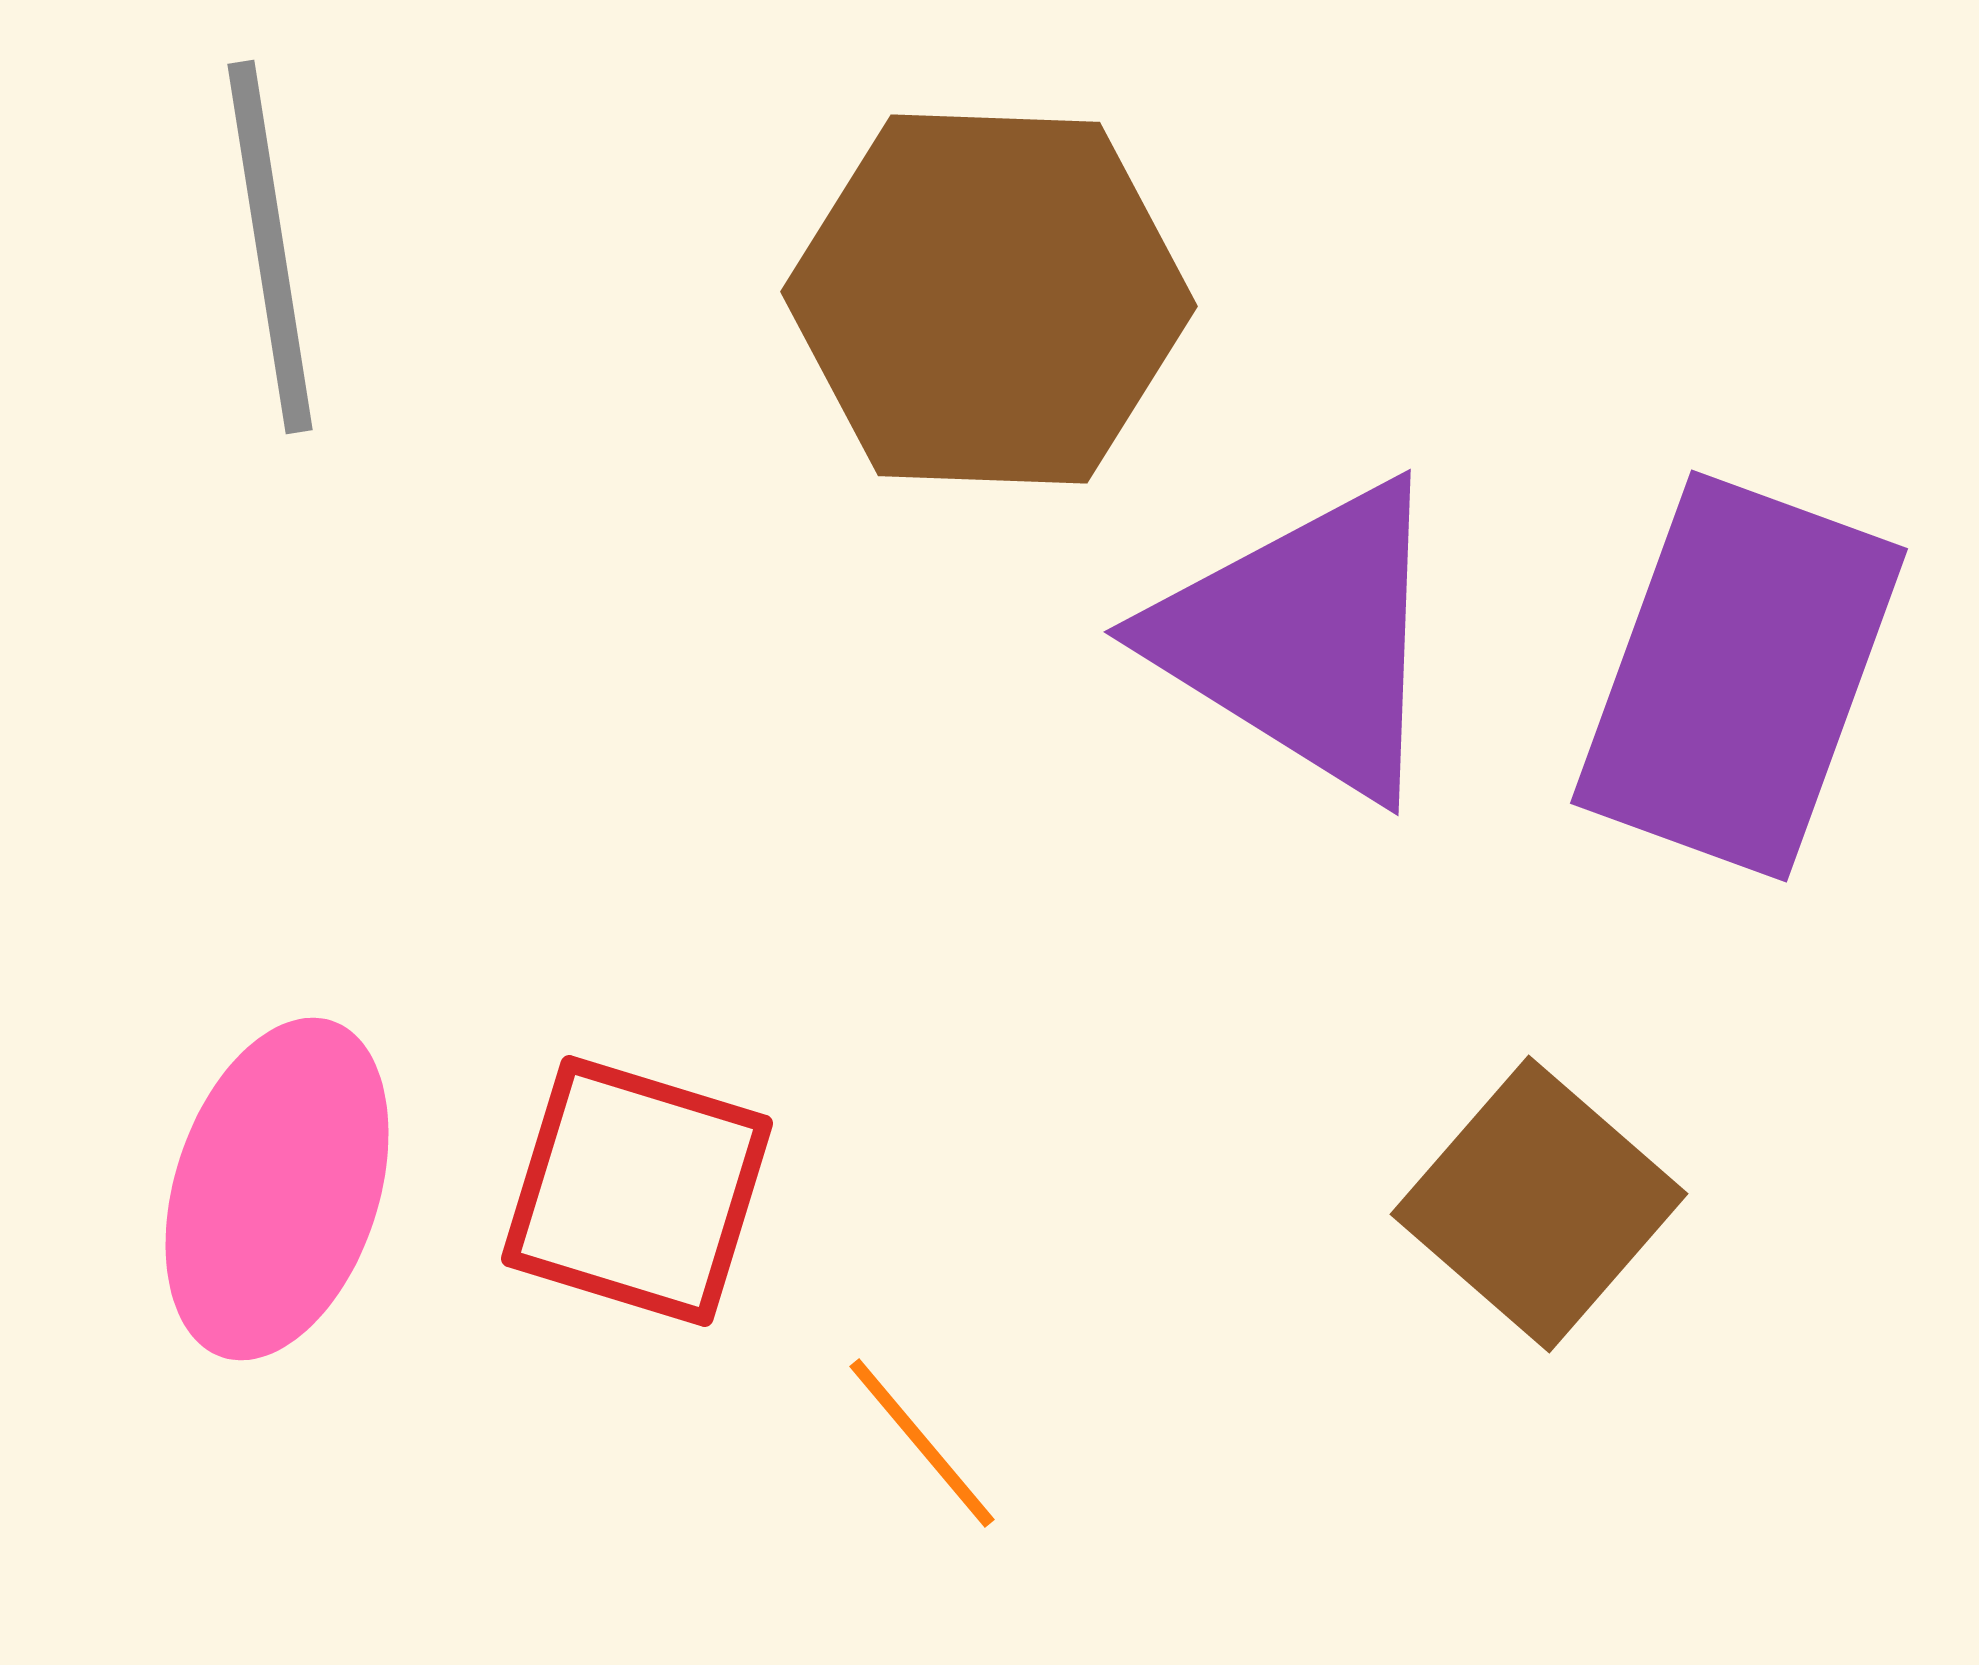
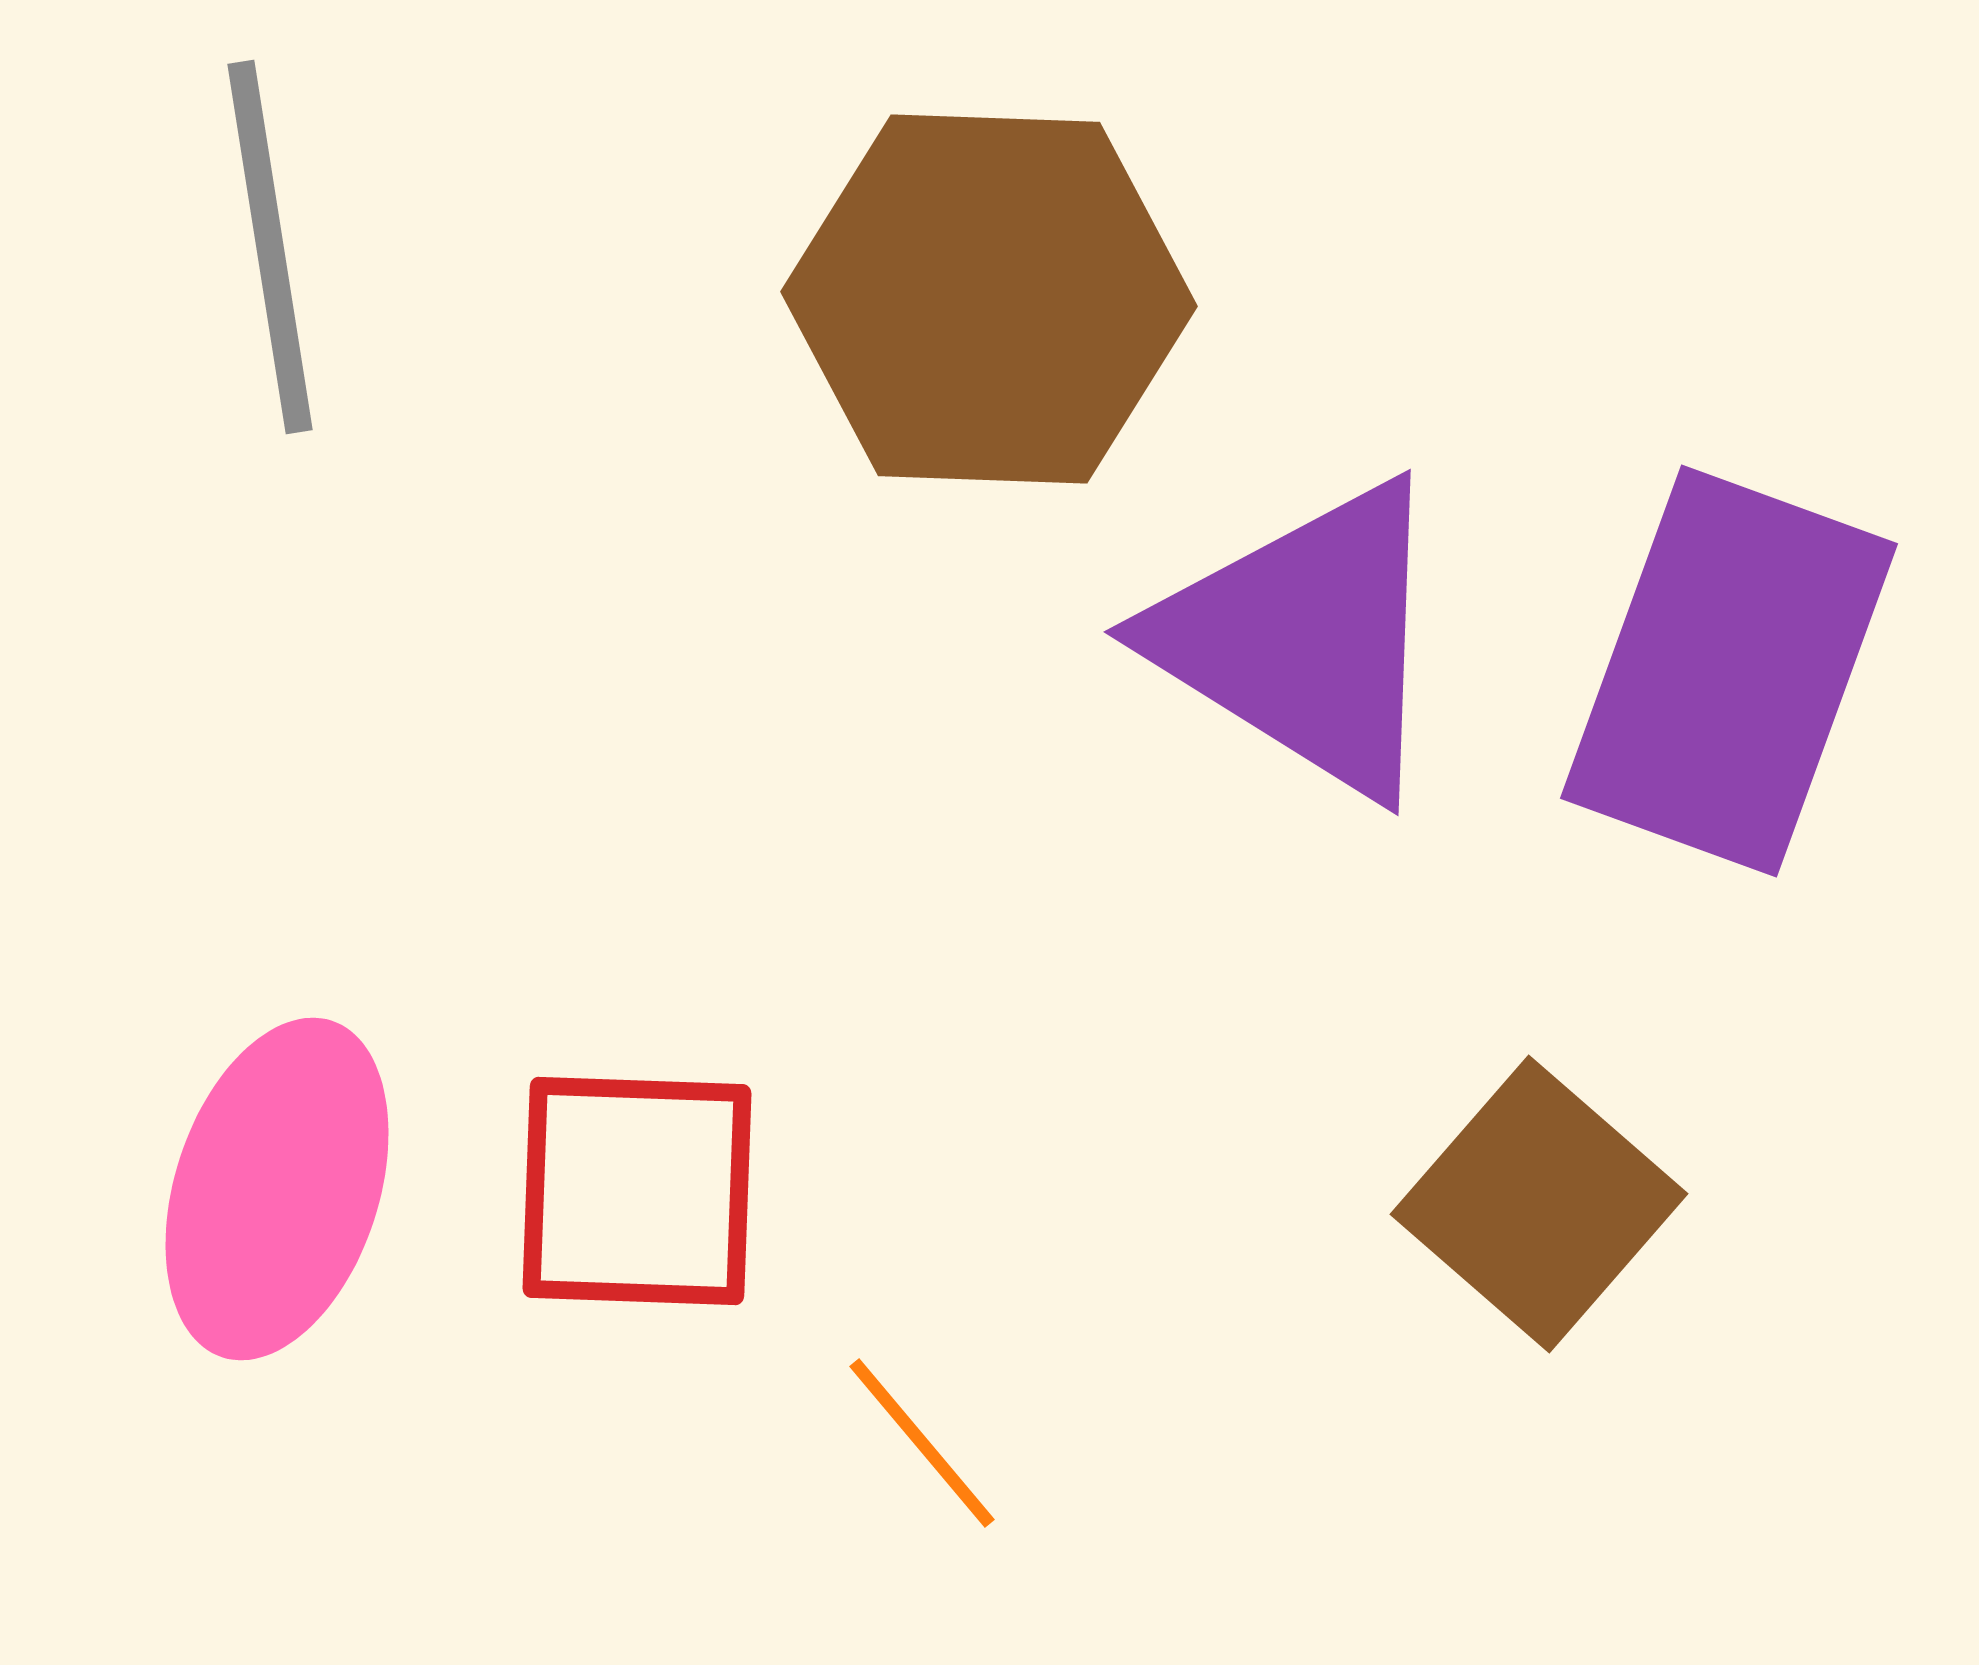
purple rectangle: moved 10 px left, 5 px up
red square: rotated 15 degrees counterclockwise
